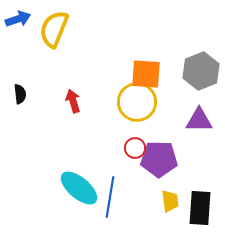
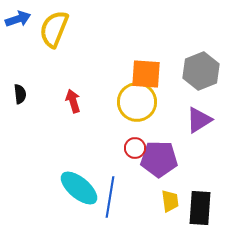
purple triangle: rotated 32 degrees counterclockwise
